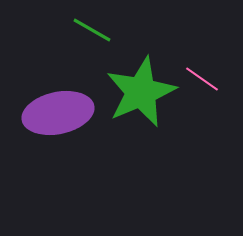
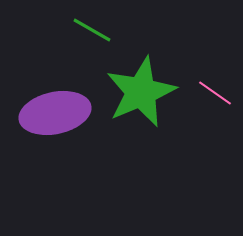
pink line: moved 13 px right, 14 px down
purple ellipse: moved 3 px left
